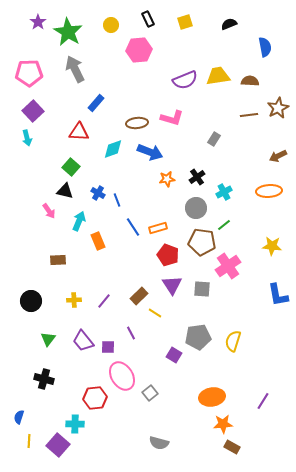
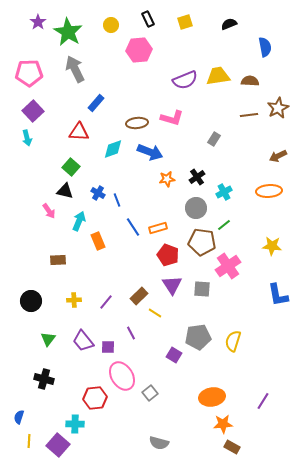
purple line at (104, 301): moved 2 px right, 1 px down
